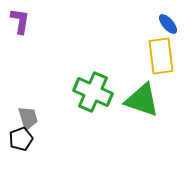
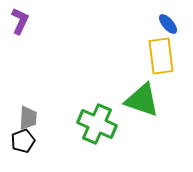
purple L-shape: rotated 16 degrees clockwise
green cross: moved 4 px right, 32 px down
gray trapezoid: rotated 20 degrees clockwise
black pentagon: moved 2 px right, 2 px down
